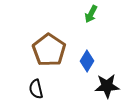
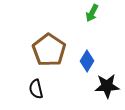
green arrow: moved 1 px right, 1 px up
